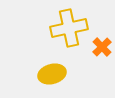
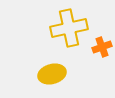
orange cross: rotated 24 degrees clockwise
